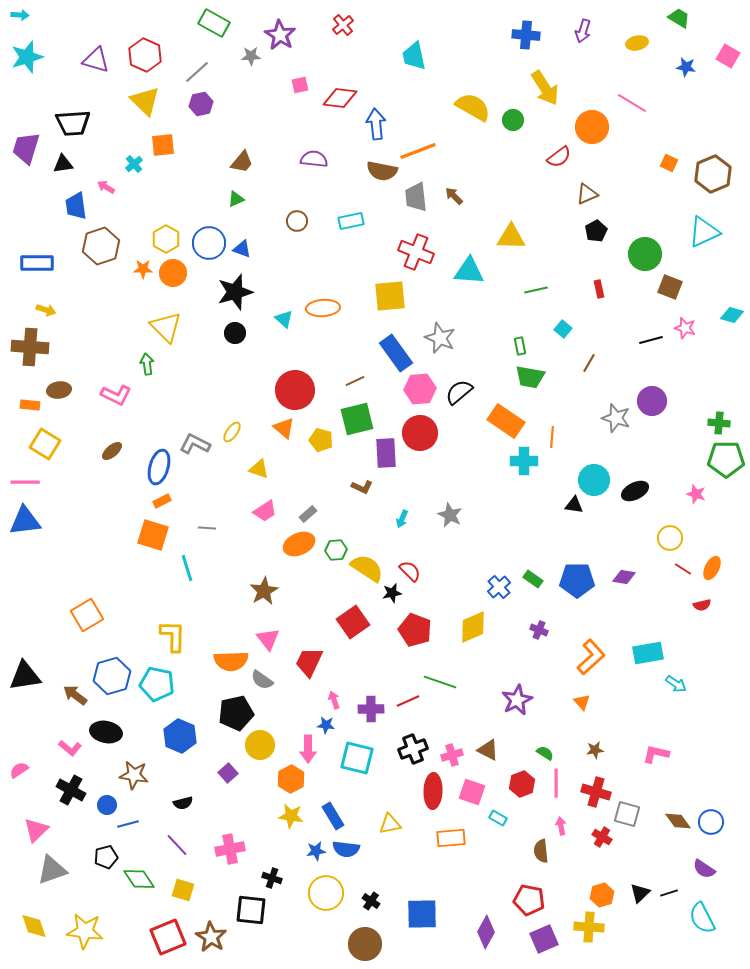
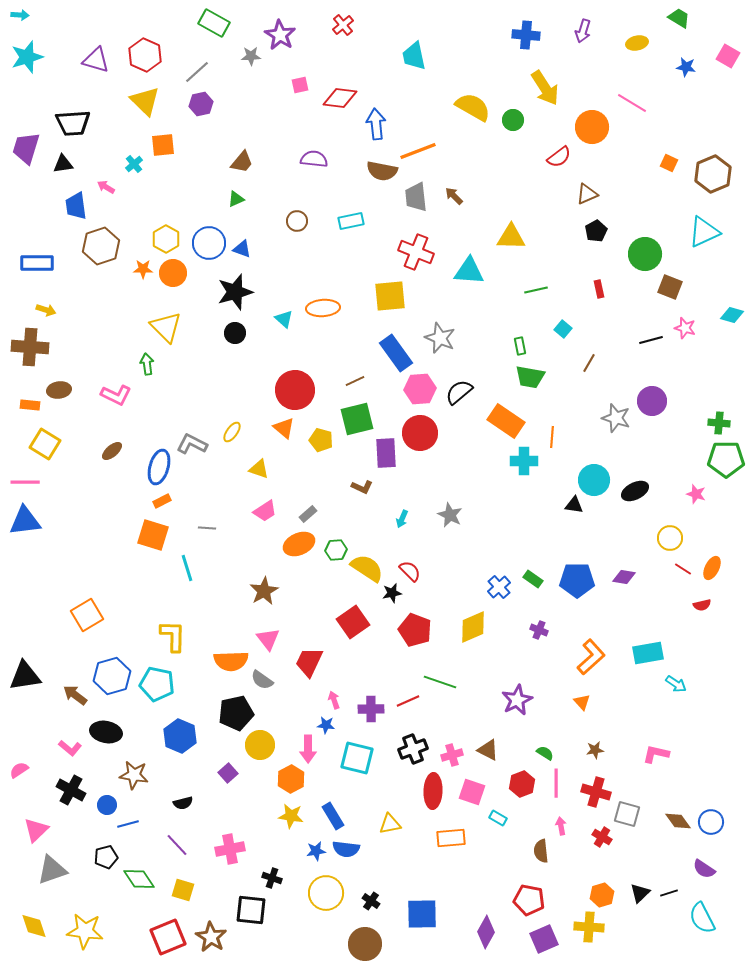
gray L-shape at (195, 444): moved 3 px left
